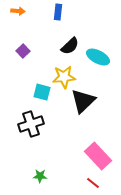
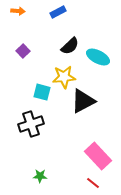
blue rectangle: rotated 56 degrees clockwise
black triangle: rotated 16 degrees clockwise
